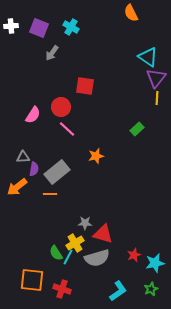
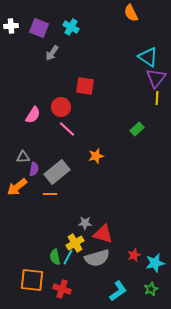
green semicircle: moved 1 px left, 4 px down; rotated 21 degrees clockwise
